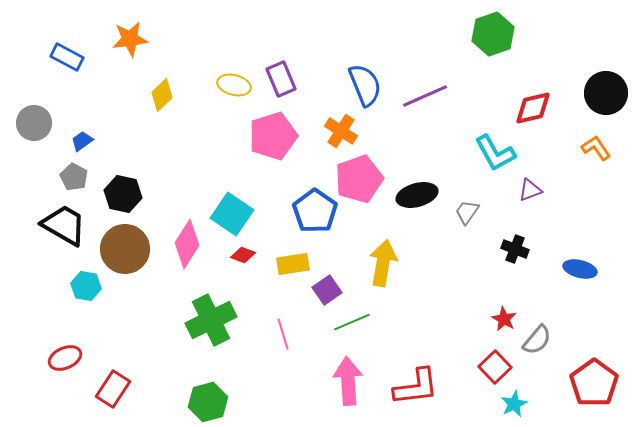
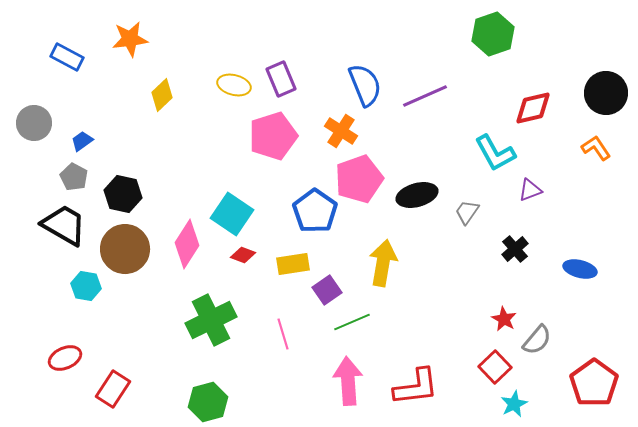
black cross at (515, 249): rotated 28 degrees clockwise
